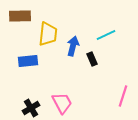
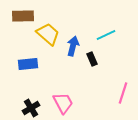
brown rectangle: moved 3 px right
yellow trapezoid: rotated 55 degrees counterclockwise
blue rectangle: moved 3 px down
pink line: moved 3 px up
pink trapezoid: moved 1 px right
